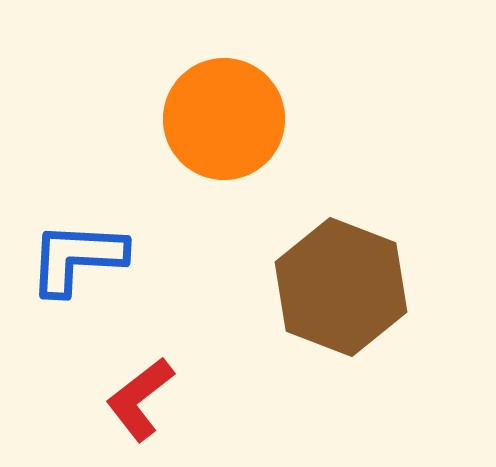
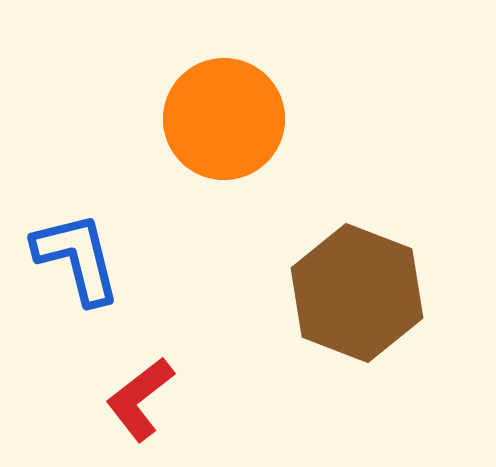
blue L-shape: rotated 73 degrees clockwise
brown hexagon: moved 16 px right, 6 px down
